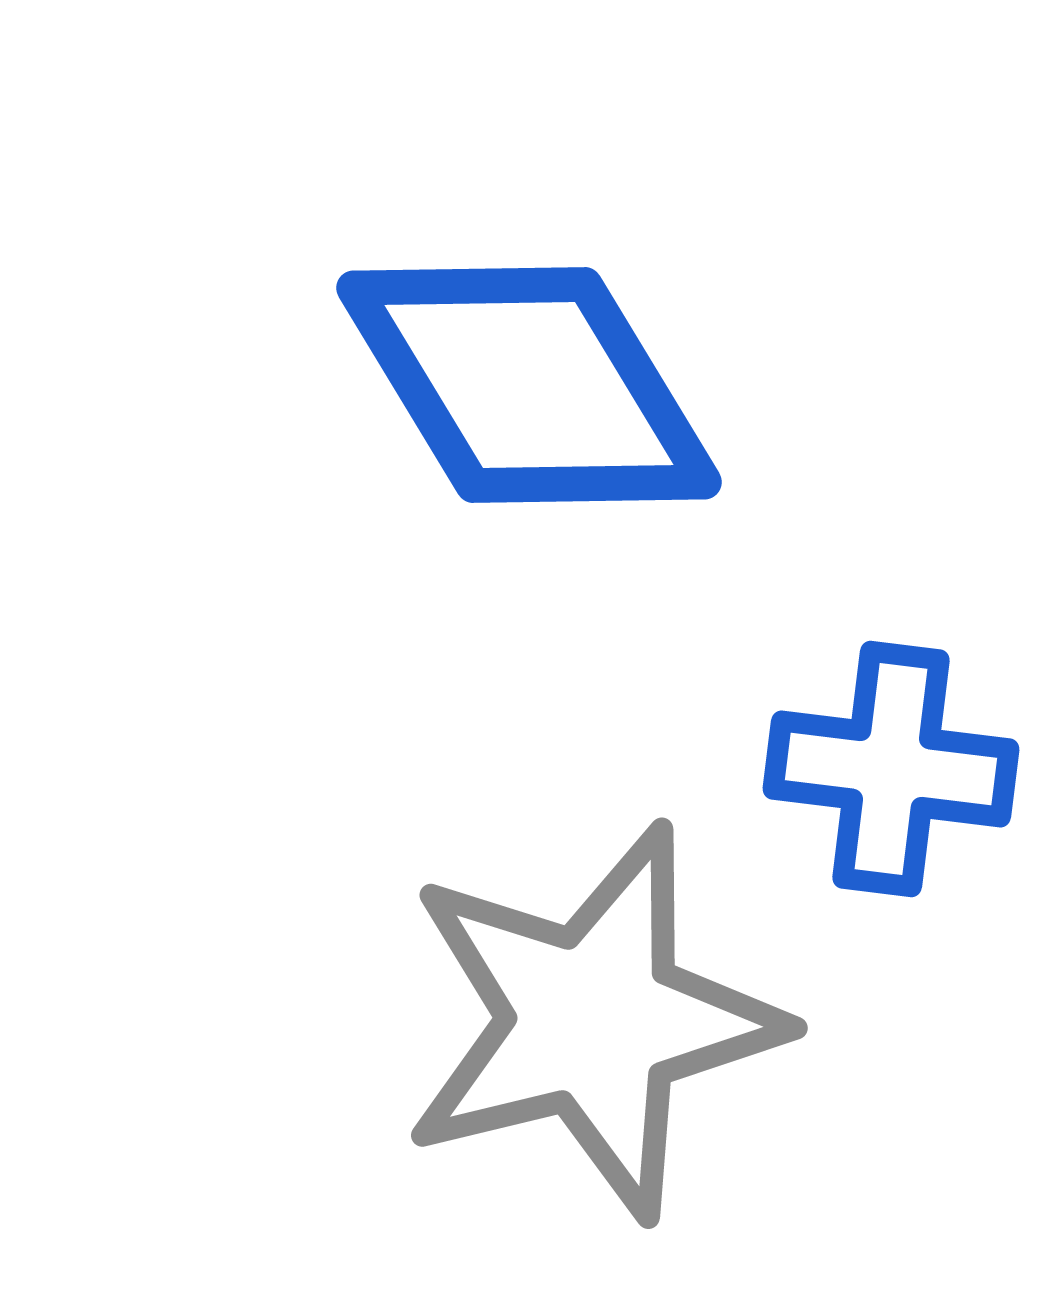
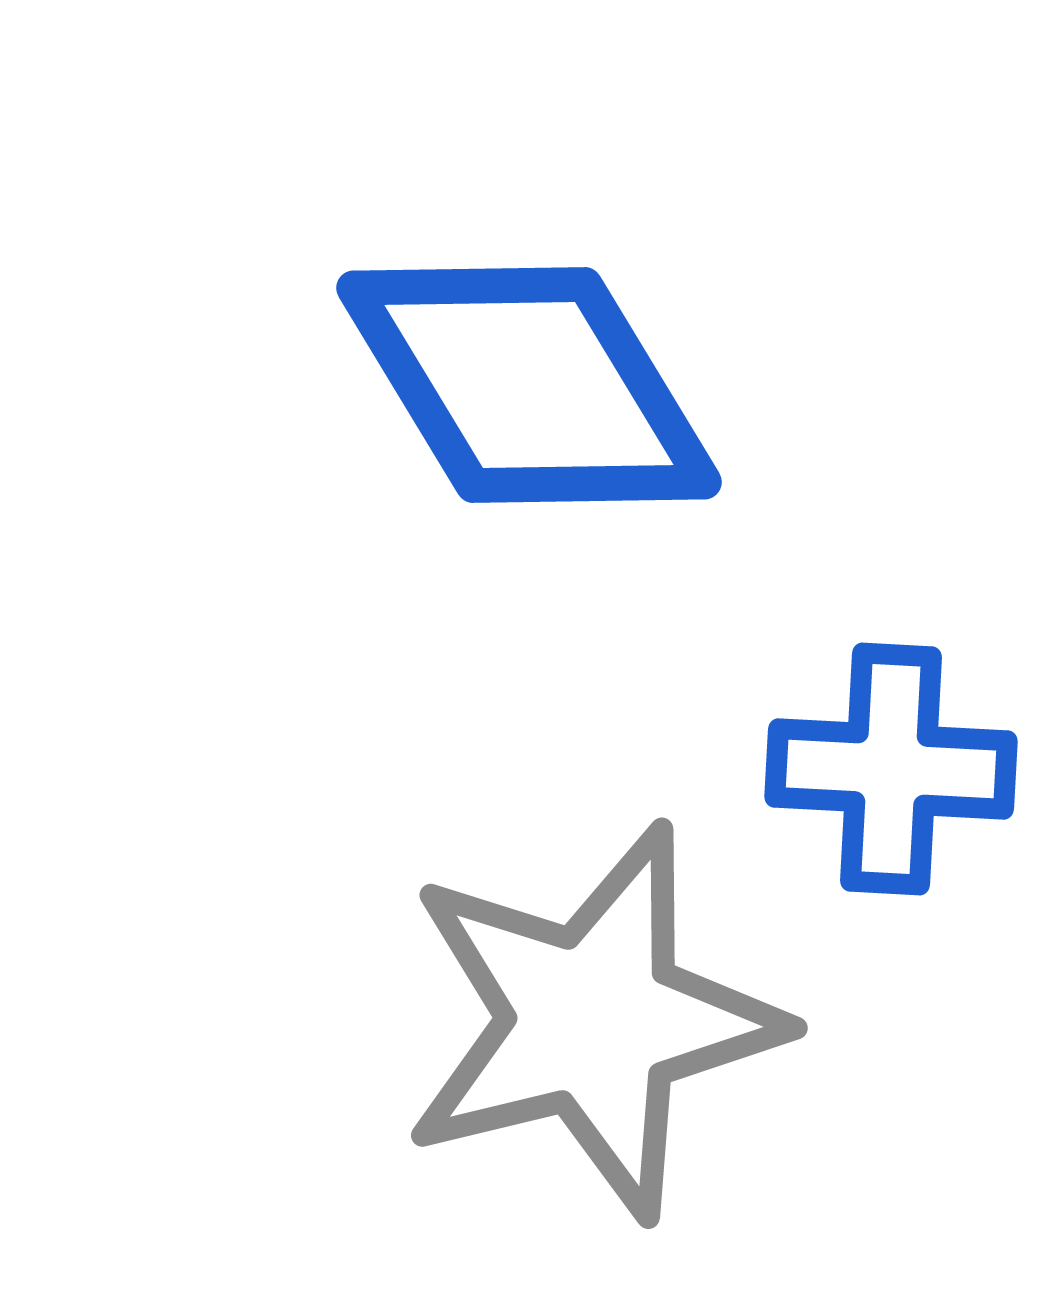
blue cross: rotated 4 degrees counterclockwise
